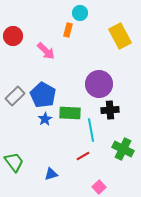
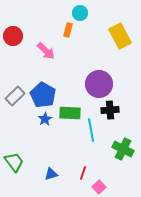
red line: moved 17 px down; rotated 40 degrees counterclockwise
